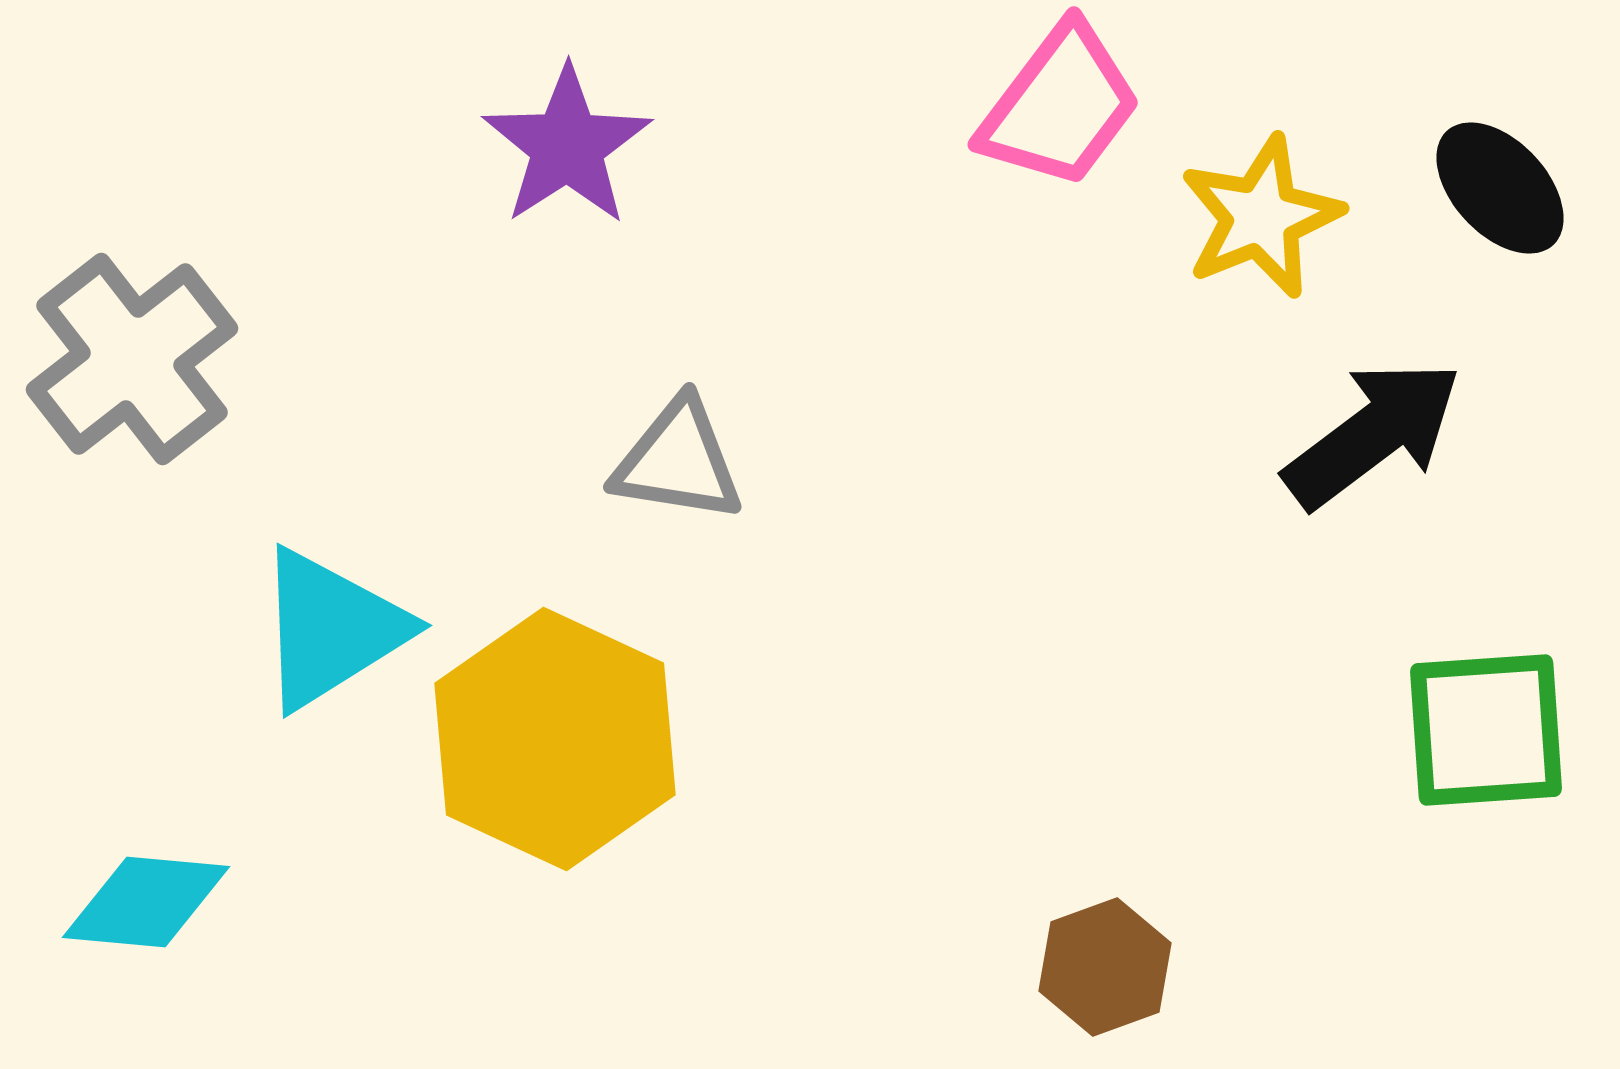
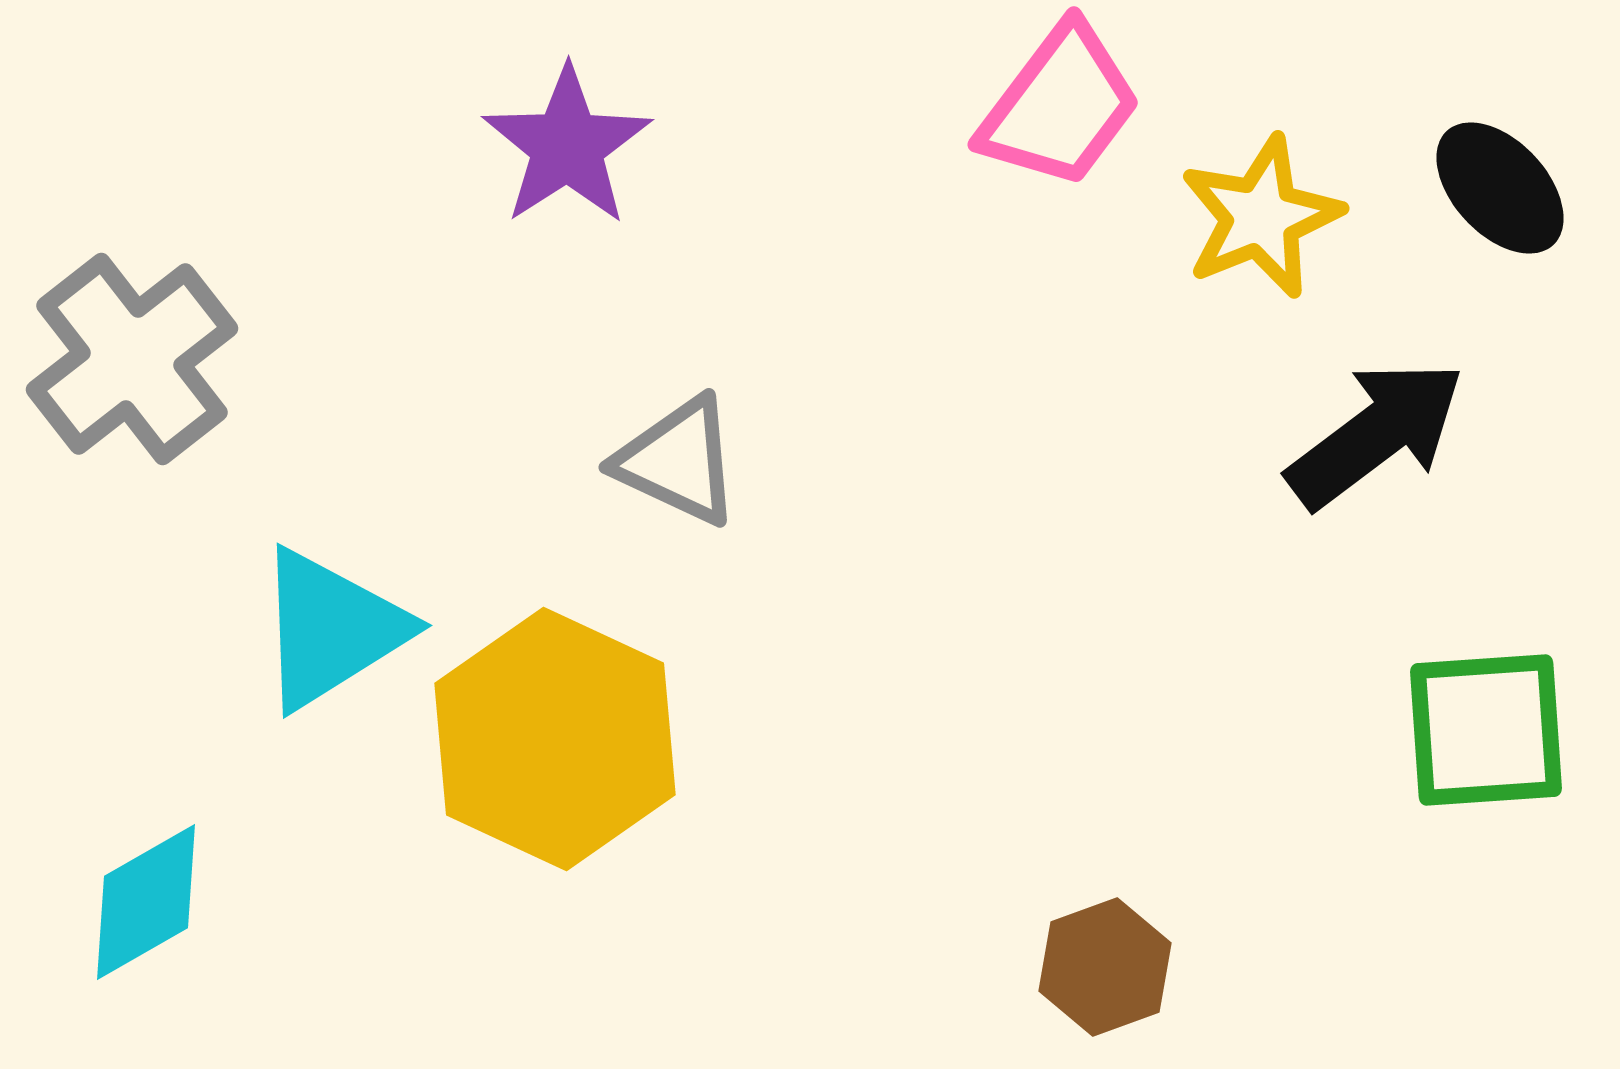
black arrow: moved 3 px right
gray triangle: rotated 16 degrees clockwise
cyan diamond: rotated 35 degrees counterclockwise
